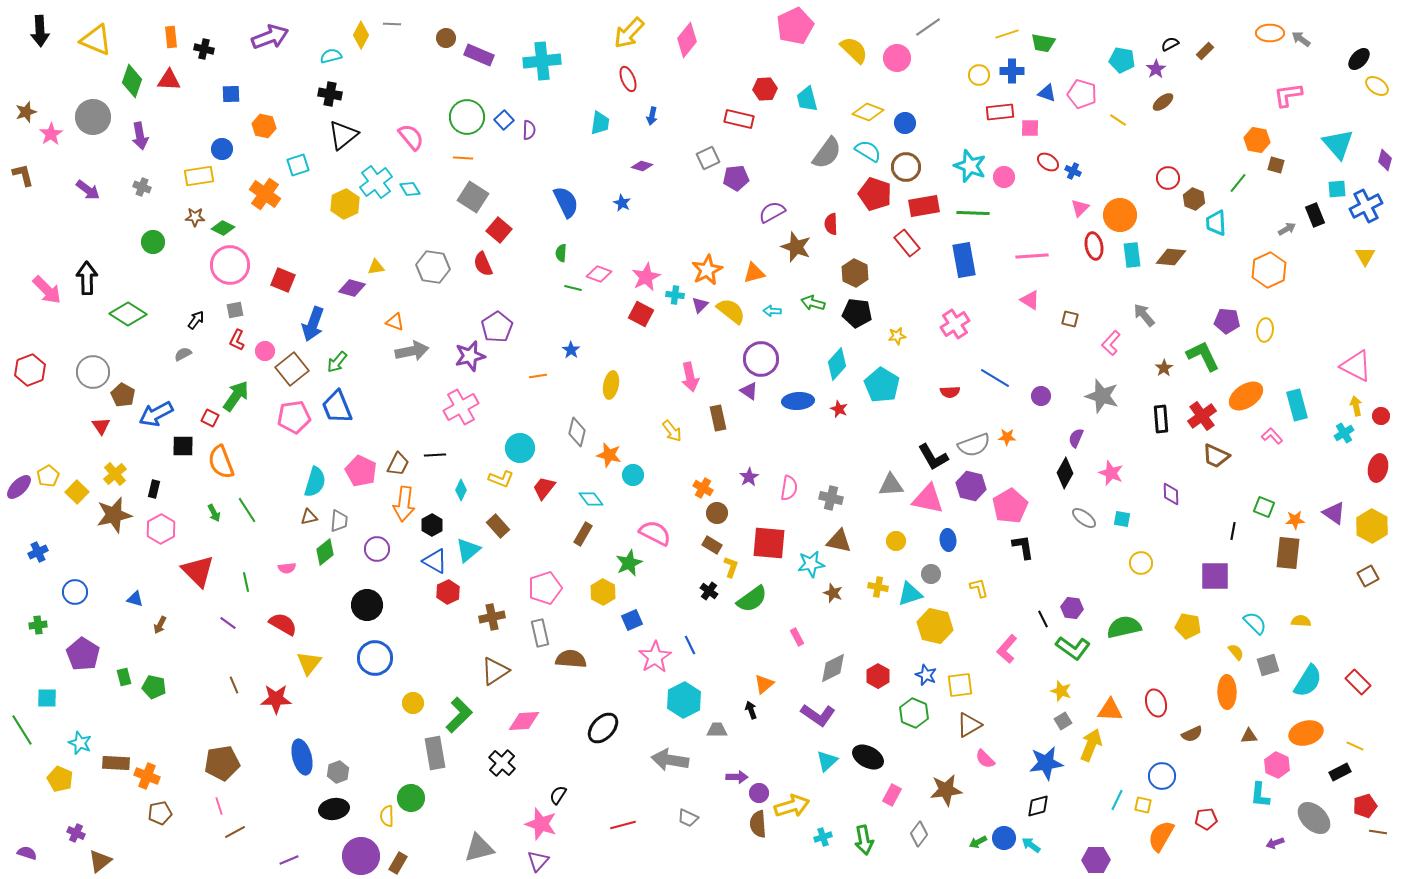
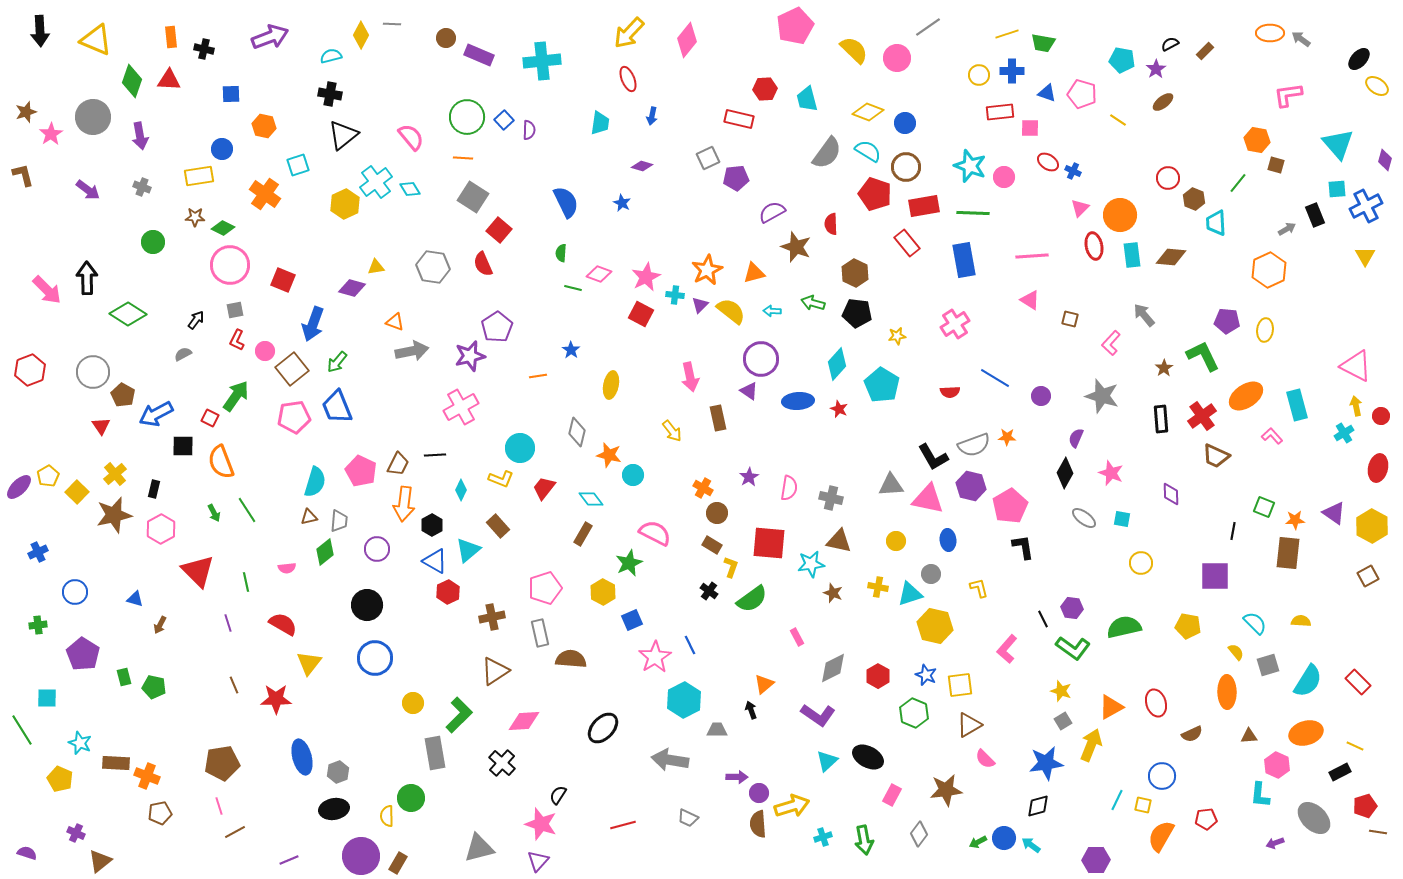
purple line at (228, 623): rotated 36 degrees clockwise
orange triangle at (1110, 710): moved 1 px right, 3 px up; rotated 32 degrees counterclockwise
